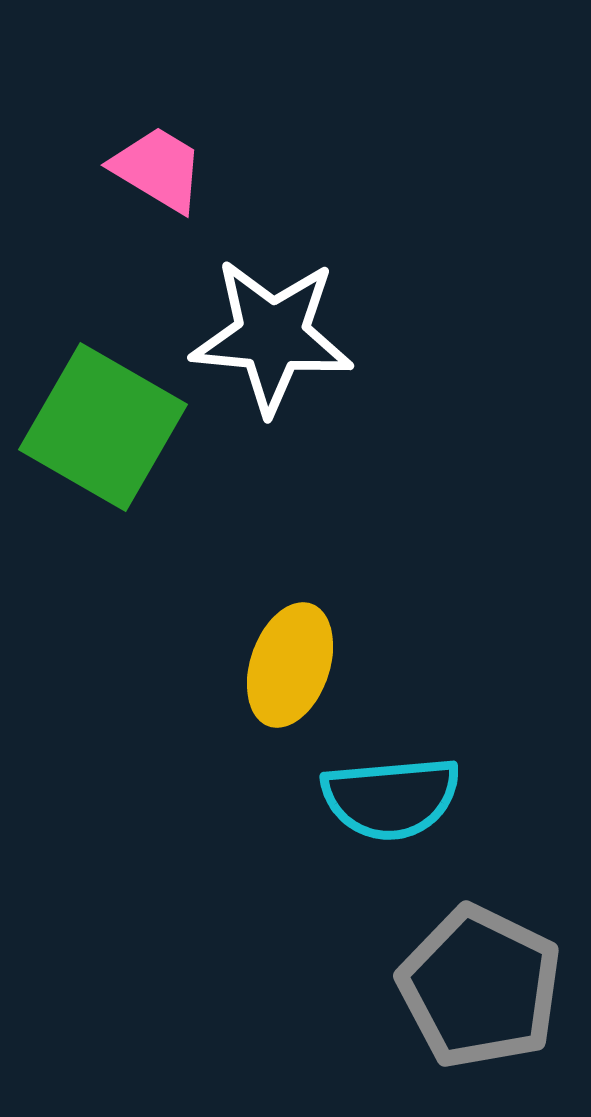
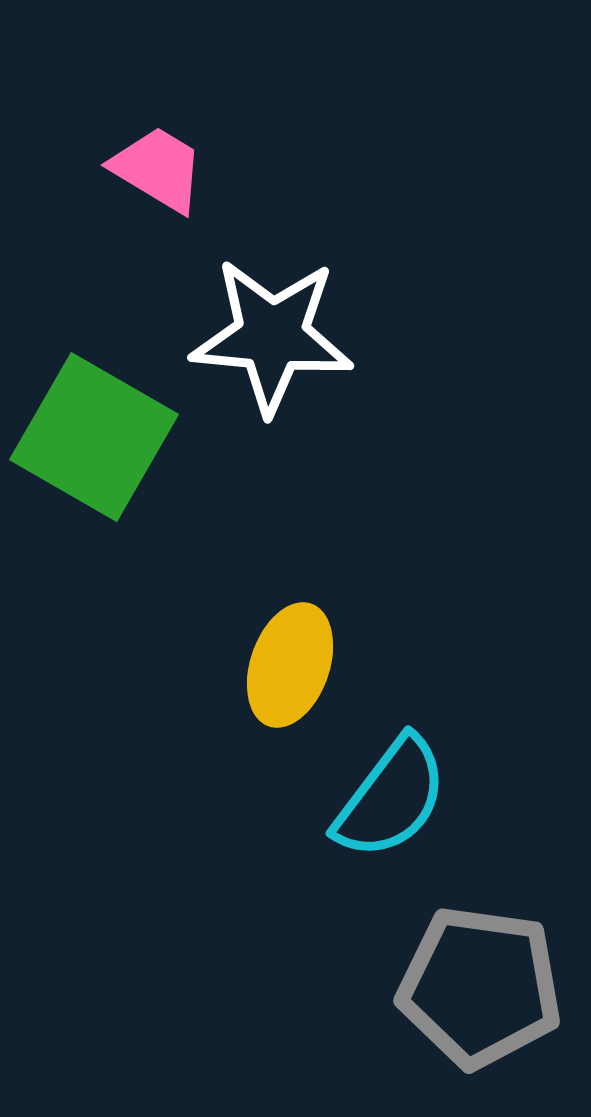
green square: moved 9 px left, 10 px down
cyan semicircle: rotated 48 degrees counterclockwise
gray pentagon: rotated 18 degrees counterclockwise
